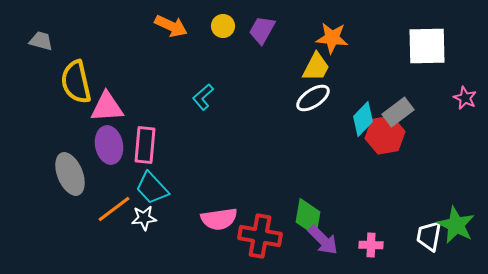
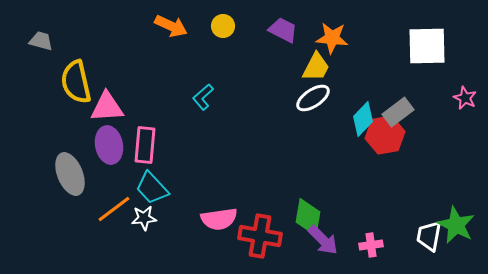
purple trapezoid: moved 21 px right; rotated 88 degrees clockwise
pink cross: rotated 10 degrees counterclockwise
